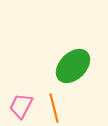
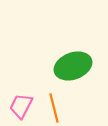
green ellipse: rotated 24 degrees clockwise
